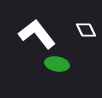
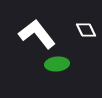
green ellipse: rotated 15 degrees counterclockwise
